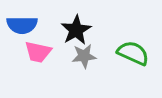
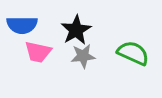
gray star: moved 1 px left
